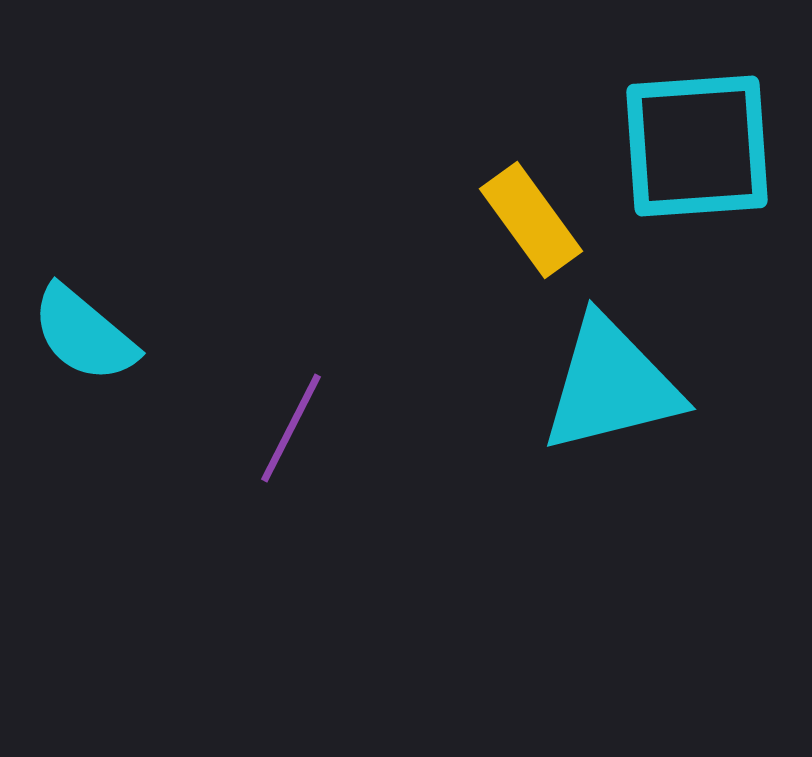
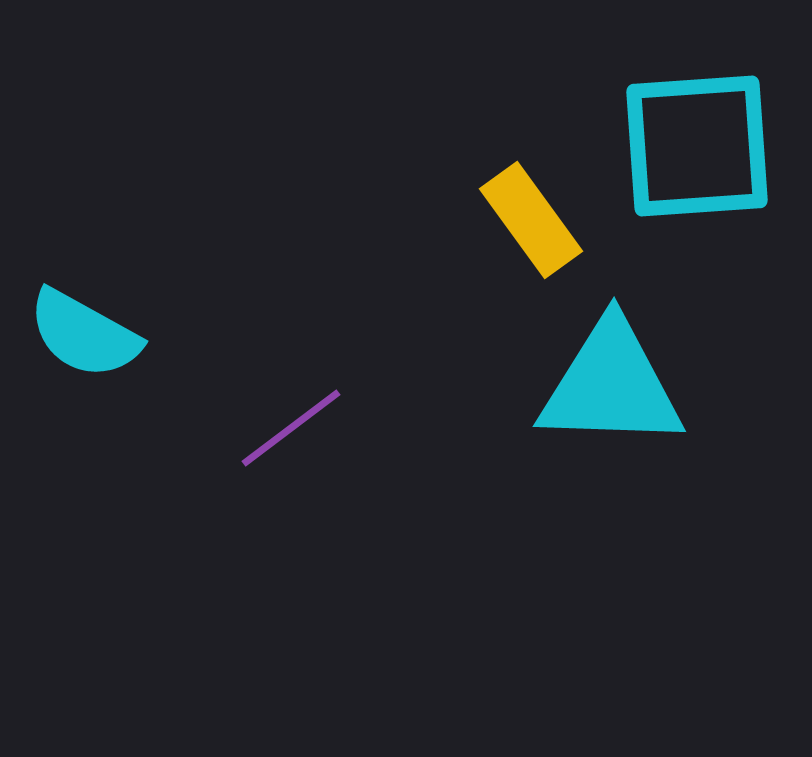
cyan semicircle: rotated 11 degrees counterclockwise
cyan triangle: rotated 16 degrees clockwise
purple line: rotated 26 degrees clockwise
